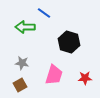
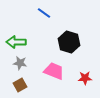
green arrow: moved 9 px left, 15 px down
gray star: moved 2 px left
pink trapezoid: moved 4 px up; rotated 85 degrees counterclockwise
